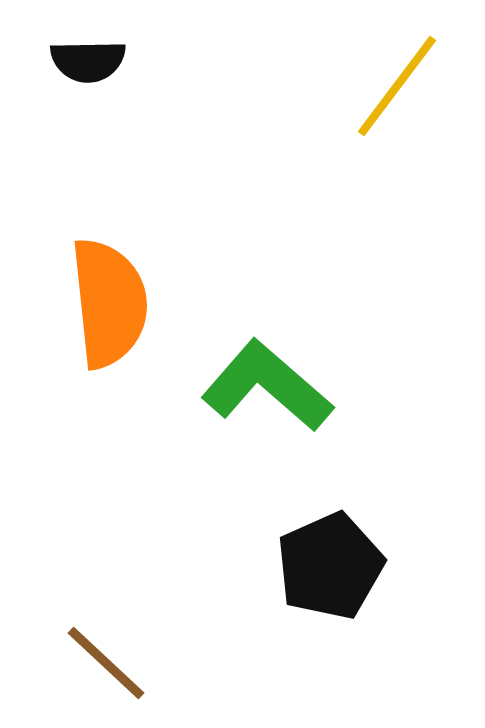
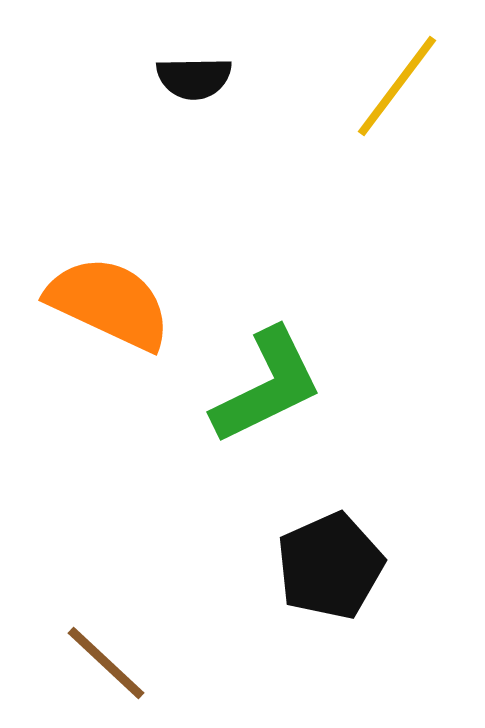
black semicircle: moved 106 px right, 17 px down
orange semicircle: rotated 59 degrees counterclockwise
green L-shape: rotated 113 degrees clockwise
